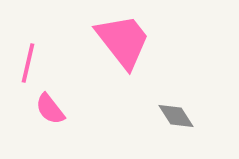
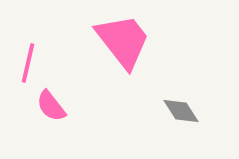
pink semicircle: moved 1 px right, 3 px up
gray diamond: moved 5 px right, 5 px up
